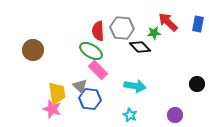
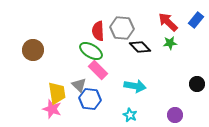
blue rectangle: moved 2 px left, 4 px up; rotated 28 degrees clockwise
green star: moved 16 px right, 10 px down
gray triangle: moved 1 px left, 1 px up
